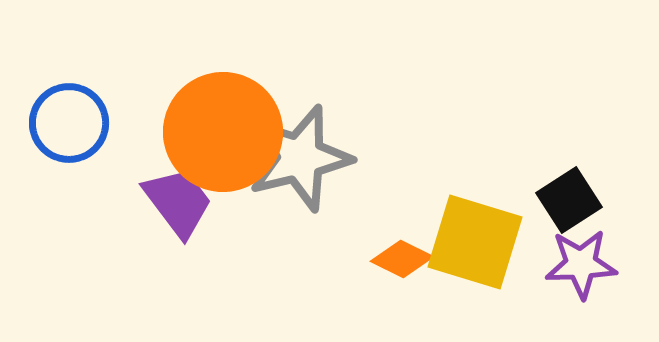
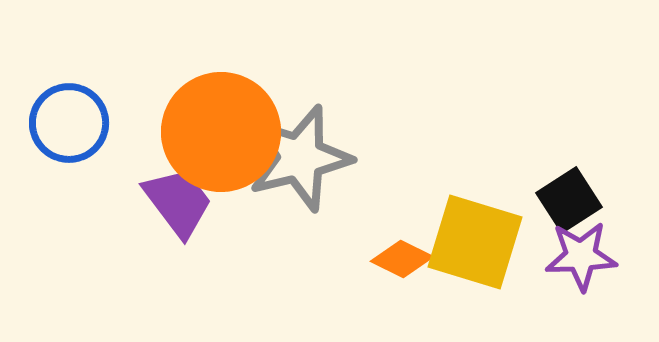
orange circle: moved 2 px left
purple star: moved 8 px up
